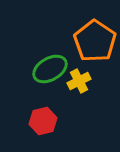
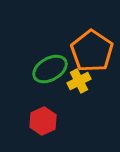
orange pentagon: moved 3 px left, 10 px down
red hexagon: rotated 12 degrees counterclockwise
